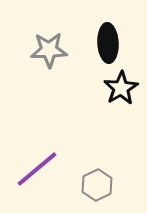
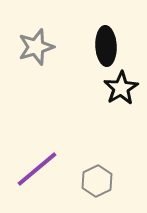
black ellipse: moved 2 px left, 3 px down
gray star: moved 13 px left, 3 px up; rotated 15 degrees counterclockwise
gray hexagon: moved 4 px up
